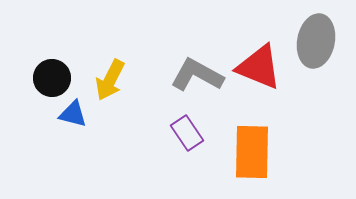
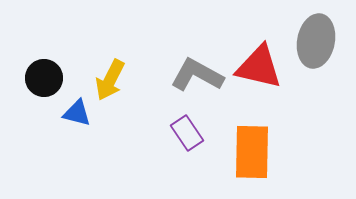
red triangle: rotated 9 degrees counterclockwise
black circle: moved 8 px left
blue triangle: moved 4 px right, 1 px up
